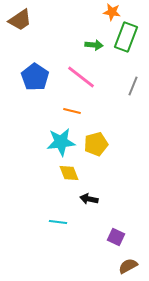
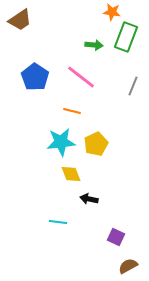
yellow pentagon: rotated 10 degrees counterclockwise
yellow diamond: moved 2 px right, 1 px down
